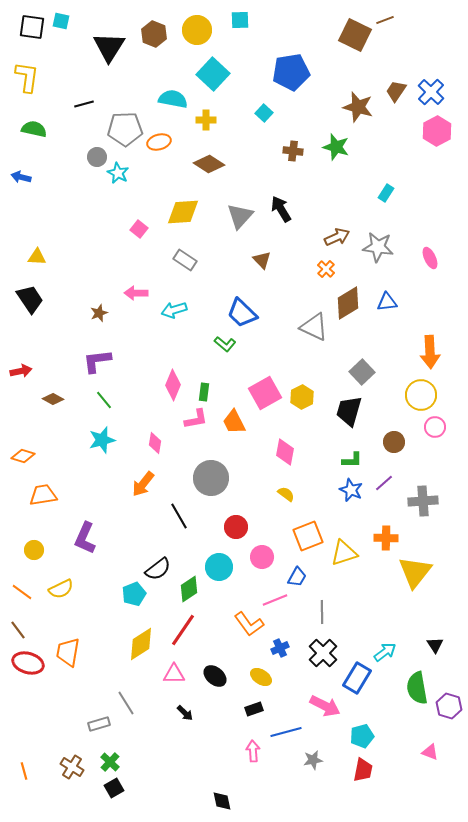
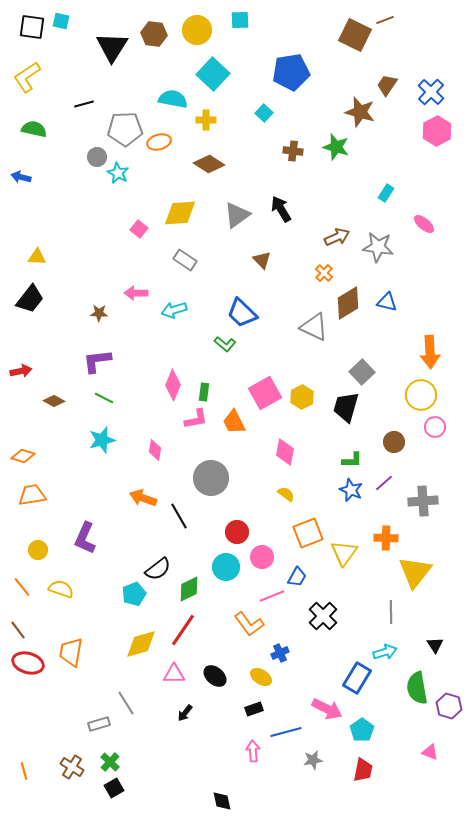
brown hexagon at (154, 34): rotated 15 degrees counterclockwise
black triangle at (109, 47): moved 3 px right
yellow L-shape at (27, 77): rotated 132 degrees counterclockwise
brown trapezoid at (396, 91): moved 9 px left, 6 px up
brown star at (358, 107): moved 2 px right, 5 px down
yellow diamond at (183, 212): moved 3 px left, 1 px down
gray triangle at (240, 216): moved 3 px left, 1 px up; rotated 12 degrees clockwise
pink ellipse at (430, 258): moved 6 px left, 34 px up; rotated 25 degrees counterclockwise
orange cross at (326, 269): moved 2 px left, 4 px down
black trapezoid at (30, 299): rotated 72 degrees clockwise
blue triangle at (387, 302): rotated 20 degrees clockwise
brown star at (99, 313): rotated 24 degrees clockwise
brown diamond at (53, 399): moved 1 px right, 2 px down
green line at (104, 400): moved 2 px up; rotated 24 degrees counterclockwise
black trapezoid at (349, 411): moved 3 px left, 4 px up
pink diamond at (155, 443): moved 7 px down
orange arrow at (143, 484): moved 14 px down; rotated 72 degrees clockwise
orange trapezoid at (43, 495): moved 11 px left
red circle at (236, 527): moved 1 px right, 5 px down
orange square at (308, 536): moved 3 px up
yellow circle at (34, 550): moved 4 px right
yellow triangle at (344, 553): rotated 36 degrees counterclockwise
cyan circle at (219, 567): moved 7 px right
yellow semicircle at (61, 589): rotated 135 degrees counterclockwise
green diamond at (189, 589): rotated 8 degrees clockwise
orange line at (22, 592): moved 5 px up; rotated 15 degrees clockwise
pink line at (275, 600): moved 3 px left, 4 px up
gray line at (322, 612): moved 69 px right
yellow diamond at (141, 644): rotated 16 degrees clockwise
blue cross at (280, 648): moved 5 px down
orange trapezoid at (68, 652): moved 3 px right
cyan arrow at (385, 652): rotated 20 degrees clockwise
black cross at (323, 653): moved 37 px up
pink arrow at (325, 706): moved 2 px right, 3 px down
black arrow at (185, 713): rotated 84 degrees clockwise
cyan pentagon at (362, 736): moved 6 px up; rotated 20 degrees counterclockwise
